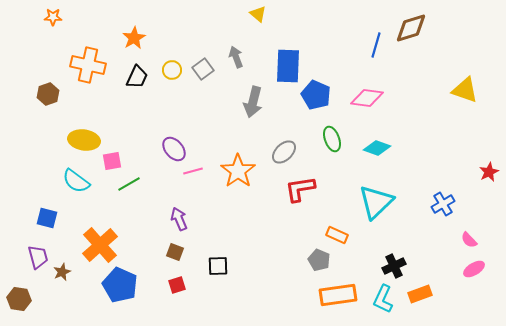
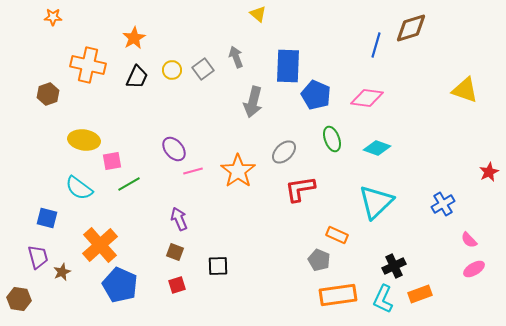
cyan semicircle at (76, 181): moved 3 px right, 7 px down
